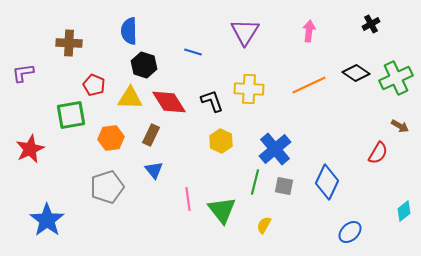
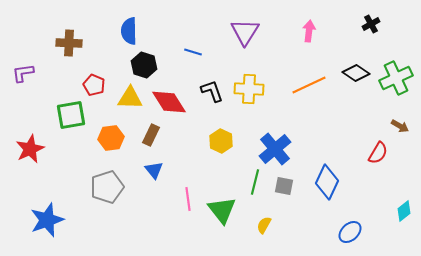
black L-shape: moved 10 px up
blue star: rotated 16 degrees clockwise
